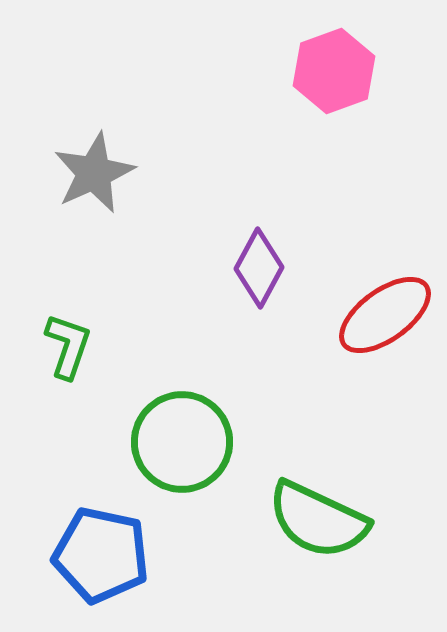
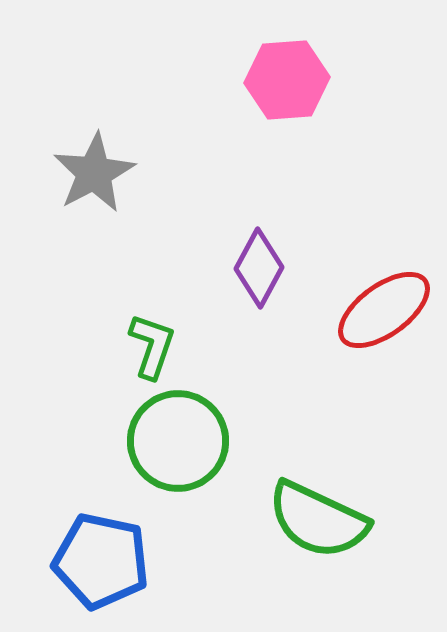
pink hexagon: moved 47 px left, 9 px down; rotated 16 degrees clockwise
gray star: rotated 4 degrees counterclockwise
red ellipse: moved 1 px left, 5 px up
green L-shape: moved 84 px right
green circle: moved 4 px left, 1 px up
blue pentagon: moved 6 px down
